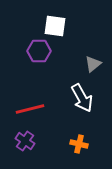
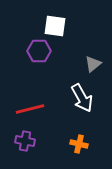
purple cross: rotated 24 degrees counterclockwise
